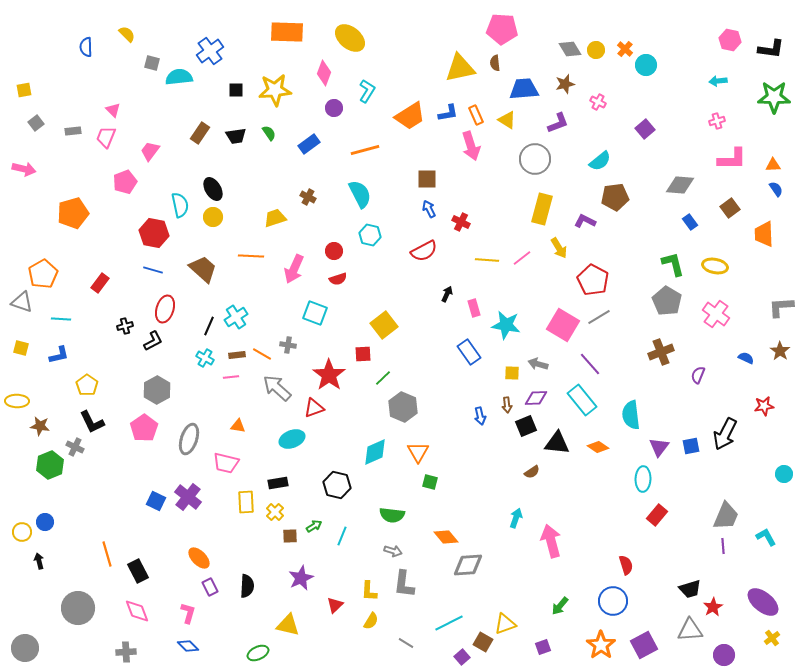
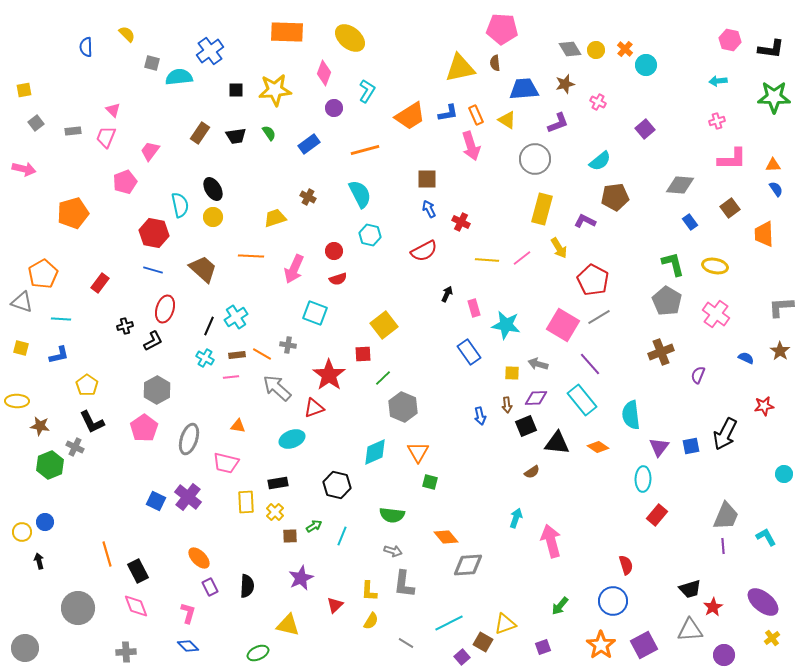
pink diamond at (137, 611): moved 1 px left, 5 px up
